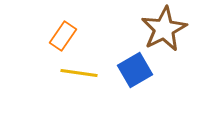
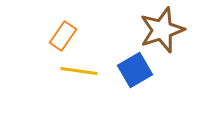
brown star: moved 2 px left, 1 px down; rotated 9 degrees clockwise
yellow line: moved 2 px up
